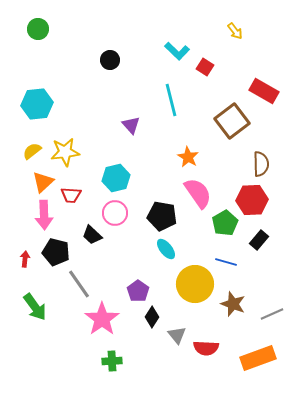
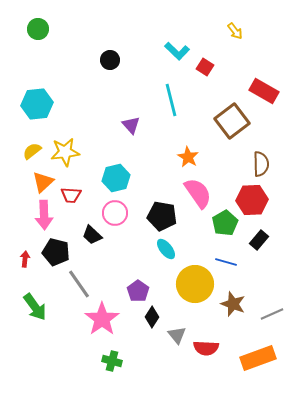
green cross at (112, 361): rotated 18 degrees clockwise
